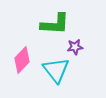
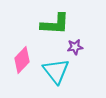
cyan triangle: moved 1 px down
